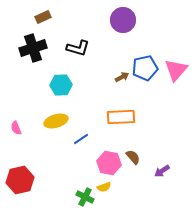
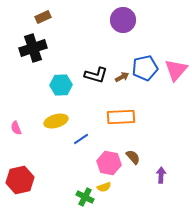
black L-shape: moved 18 px right, 27 px down
purple arrow: moved 1 px left, 4 px down; rotated 126 degrees clockwise
